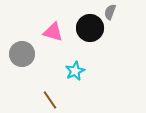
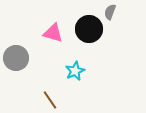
black circle: moved 1 px left, 1 px down
pink triangle: moved 1 px down
gray circle: moved 6 px left, 4 px down
